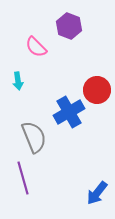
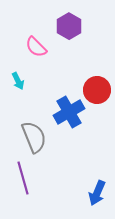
purple hexagon: rotated 10 degrees clockwise
cyan arrow: rotated 18 degrees counterclockwise
blue arrow: rotated 15 degrees counterclockwise
